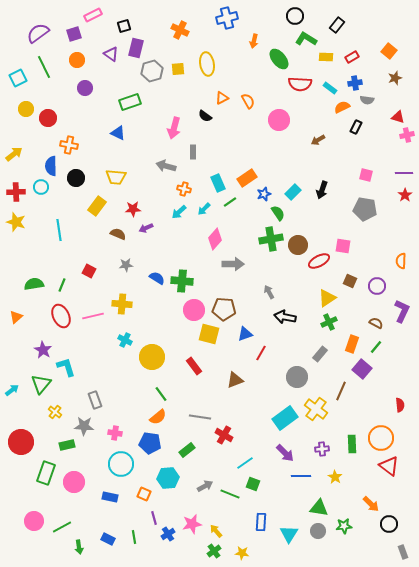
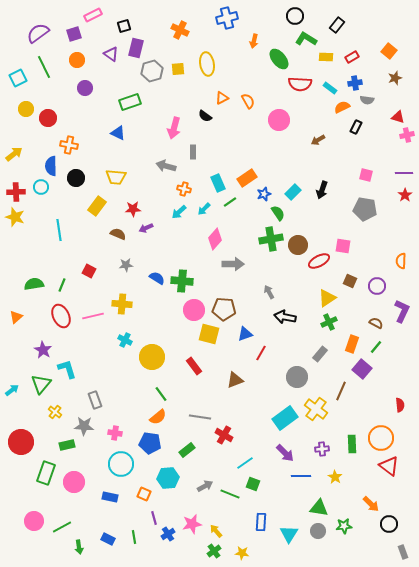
yellow star at (16, 222): moved 1 px left, 5 px up
cyan L-shape at (66, 367): moved 1 px right, 2 px down
